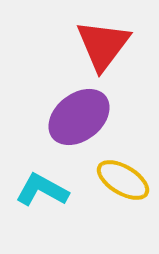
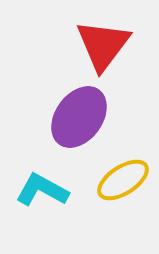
purple ellipse: rotated 16 degrees counterclockwise
yellow ellipse: rotated 64 degrees counterclockwise
